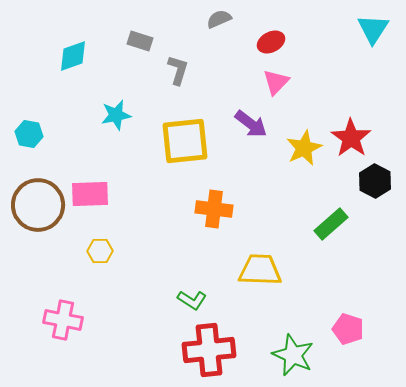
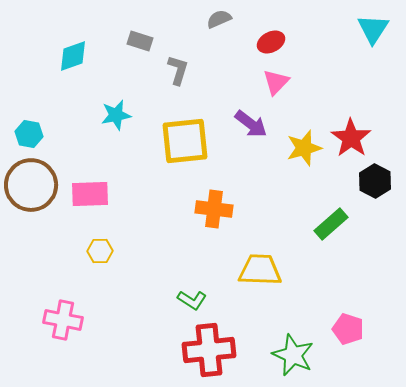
yellow star: rotated 9 degrees clockwise
brown circle: moved 7 px left, 20 px up
